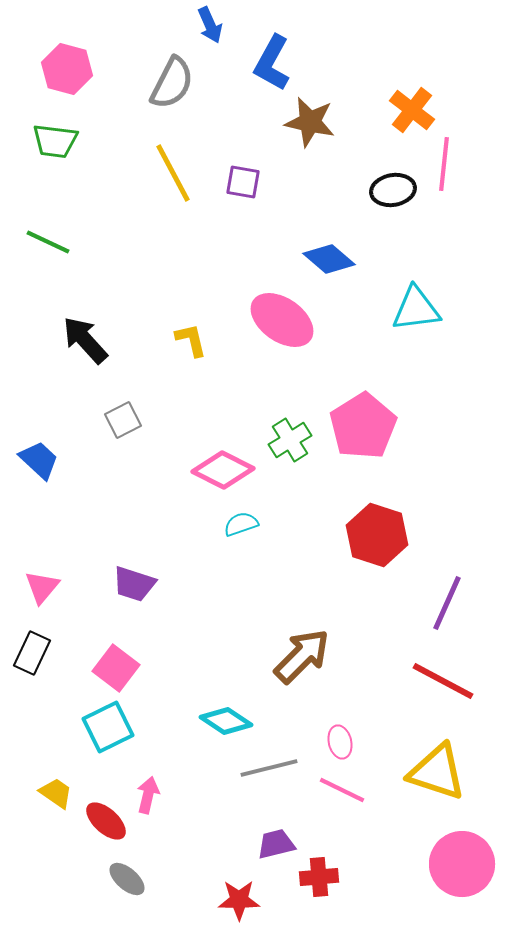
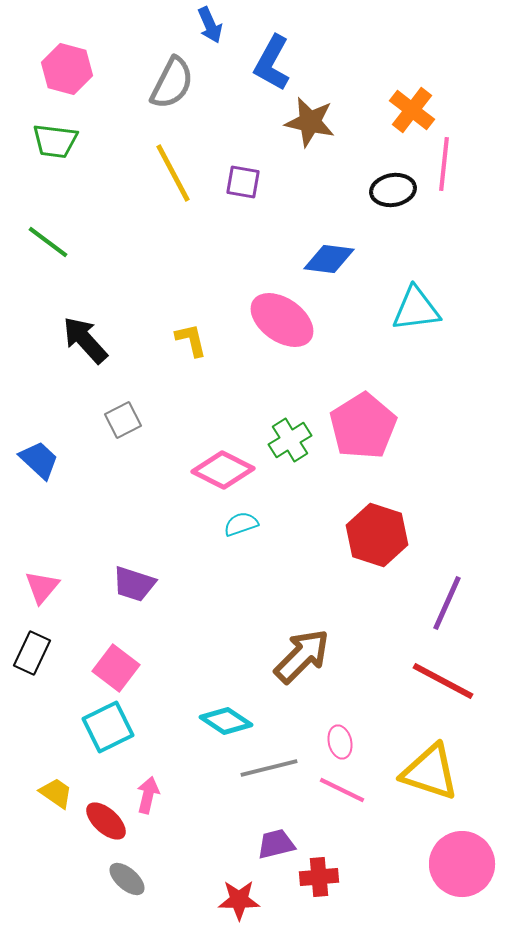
green line at (48, 242): rotated 12 degrees clockwise
blue diamond at (329, 259): rotated 33 degrees counterclockwise
yellow triangle at (437, 772): moved 7 px left
